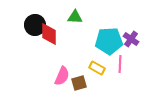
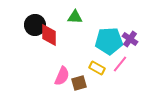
red diamond: moved 1 px down
purple cross: moved 1 px left
pink line: rotated 36 degrees clockwise
